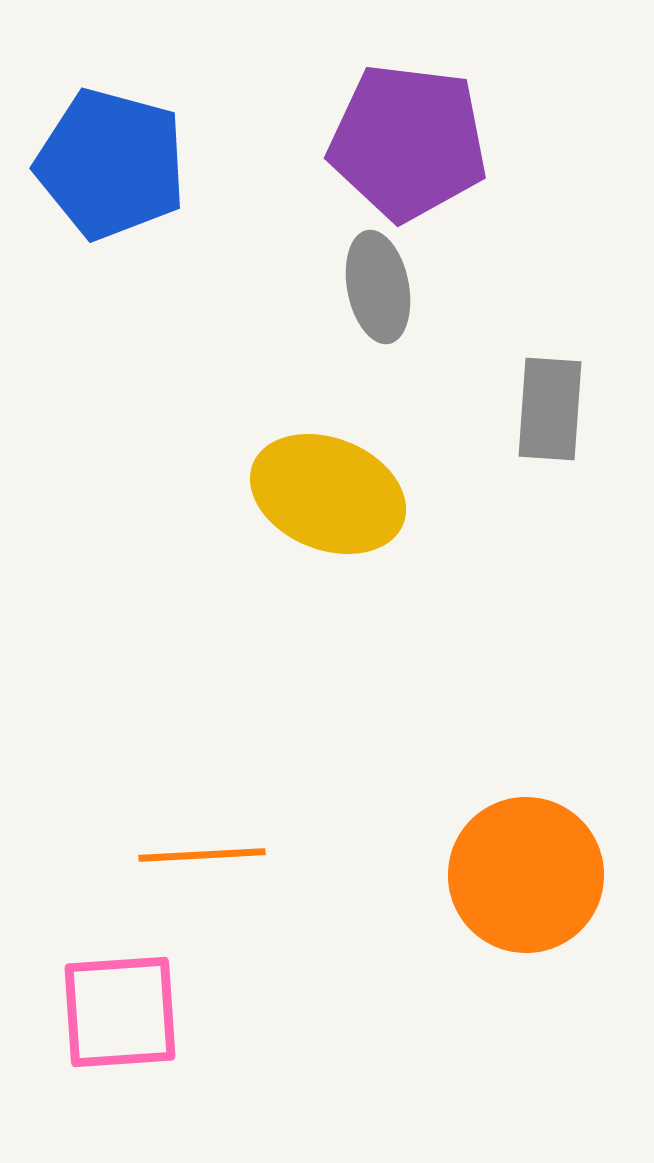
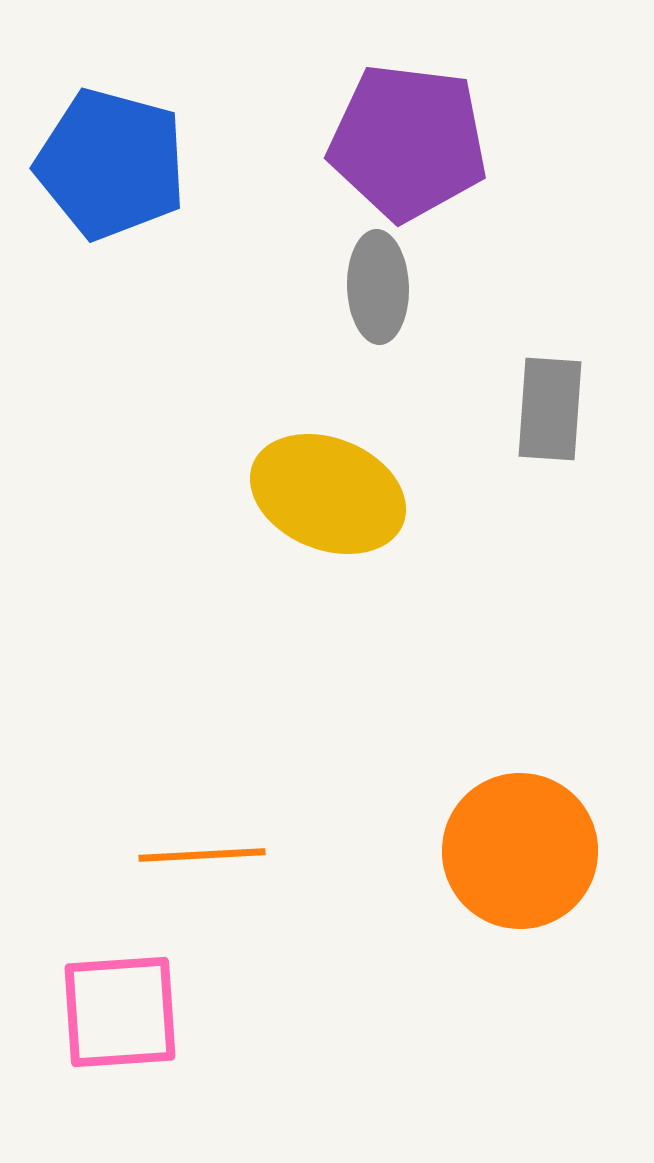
gray ellipse: rotated 9 degrees clockwise
orange circle: moved 6 px left, 24 px up
